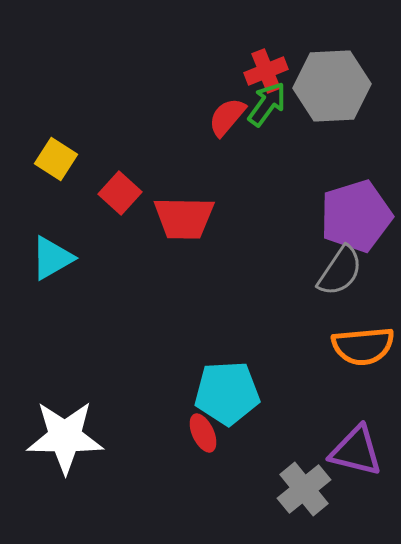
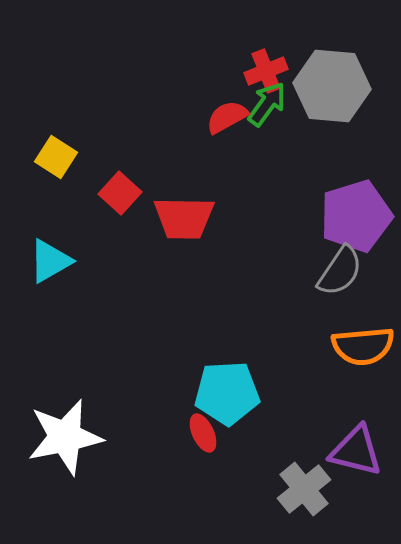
gray hexagon: rotated 8 degrees clockwise
red semicircle: rotated 21 degrees clockwise
yellow square: moved 2 px up
cyan triangle: moved 2 px left, 3 px down
white star: rotated 12 degrees counterclockwise
